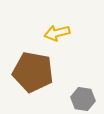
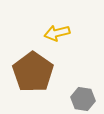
brown pentagon: rotated 24 degrees clockwise
